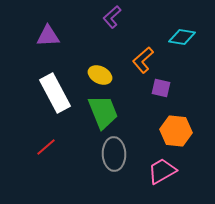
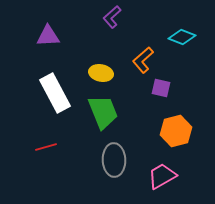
cyan diamond: rotated 12 degrees clockwise
yellow ellipse: moved 1 px right, 2 px up; rotated 15 degrees counterclockwise
orange hexagon: rotated 20 degrees counterclockwise
red line: rotated 25 degrees clockwise
gray ellipse: moved 6 px down
pink trapezoid: moved 5 px down
